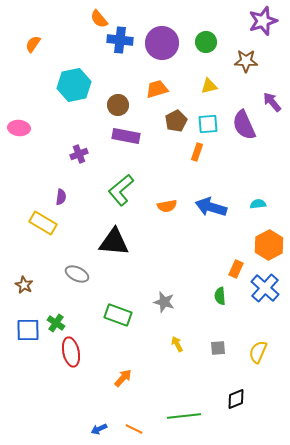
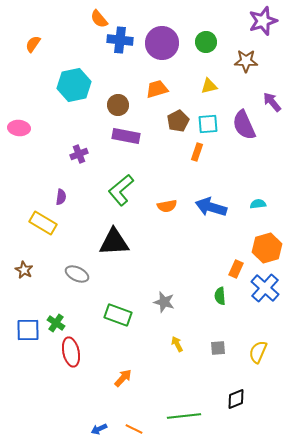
brown pentagon at (176, 121): moved 2 px right
black triangle at (114, 242): rotated 8 degrees counterclockwise
orange hexagon at (269, 245): moved 2 px left, 3 px down; rotated 12 degrees clockwise
brown star at (24, 285): moved 15 px up
